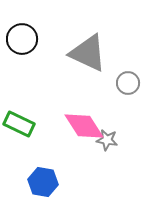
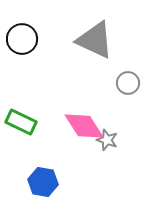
gray triangle: moved 7 px right, 13 px up
green rectangle: moved 2 px right, 2 px up
gray star: rotated 10 degrees clockwise
